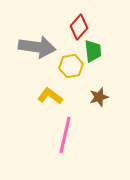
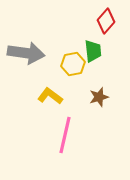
red diamond: moved 27 px right, 6 px up
gray arrow: moved 11 px left, 6 px down
yellow hexagon: moved 2 px right, 2 px up
